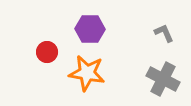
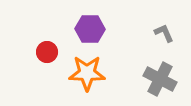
orange star: rotated 9 degrees counterclockwise
gray cross: moved 3 px left
